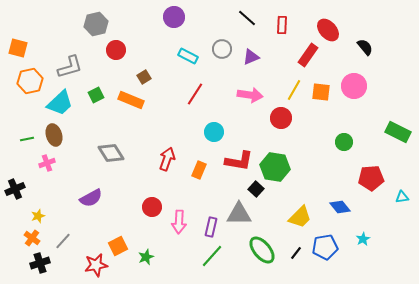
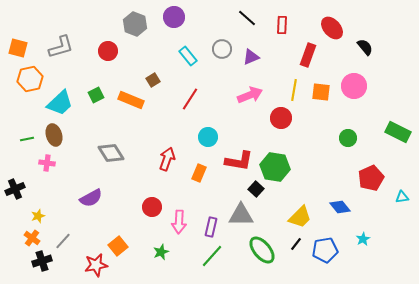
gray hexagon at (96, 24): moved 39 px right; rotated 25 degrees counterclockwise
red ellipse at (328, 30): moved 4 px right, 2 px up
red circle at (116, 50): moved 8 px left, 1 px down
red rectangle at (308, 55): rotated 15 degrees counterclockwise
cyan rectangle at (188, 56): rotated 24 degrees clockwise
gray L-shape at (70, 67): moved 9 px left, 20 px up
brown square at (144, 77): moved 9 px right, 3 px down
orange hexagon at (30, 81): moved 2 px up
yellow line at (294, 90): rotated 20 degrees counterclockwise
red line at (195, 94): moved 5 px left, 5 px down
pink arrow at (250, 95): rotated 30 degrees counterclockwise
cyan circle at (214, 132): moved 6 px left, 5 px down
green circle at (344, 142): moved 4 px right, 4 px up
pink cross at (47, 163): rotated 28 degrees clockwise
orange rectangle at (199, 170): moved 3 px down
red pentagon at (371, 178): rotated 20 degrees counterclockwise
gray triangle at (239, 214): moved 2 px right, 1 px down
orange square at (118, 246): rotated 12 degrees counterclockwise
blue pentagon at (325, 247): moved 3 px down
black line at (296, 253): moved 9 px up
green star at (146, 257): moved 15 px right, 5 px up
black cross at (40, 263): moved 2 px right, 2 px up
